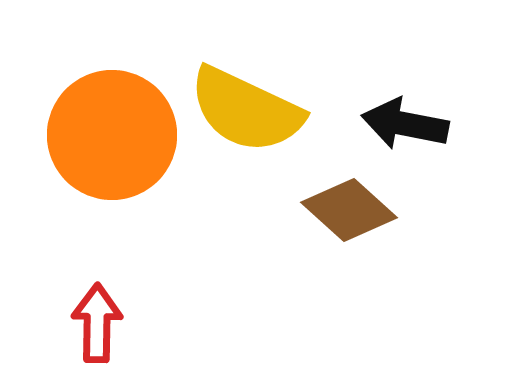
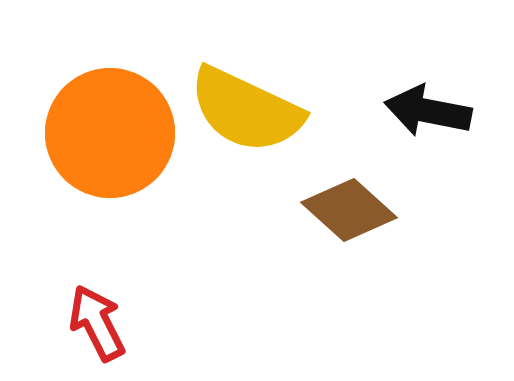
black arrow: moved 23 px right, 13 px up
orange circle: moved 2 px left, 2 px up
red arrow: rotated 28 degrees counterclockwise
